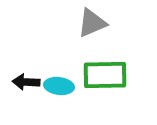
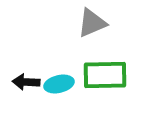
cyan ellipse: moved 2 px up; rotated 20 degrees counterclockwise
